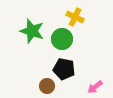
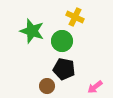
green circle: moved 2 px down
